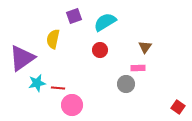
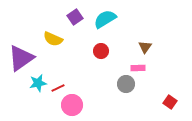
purple square: moved 1 px right, 1 px down; rotated 14 degrees counterclockwise
cyan semicircle: moved 3 px up
yellow semicircle: rotated 78 degrees counterclockwise
red circle: moved 1 px right, 1 px down
purple triangle: moved 1 px left
cyan star: moved 1 px right
red line: rotated 32 degrees counterclockwise
red square: moved 8 px left, 5 px up
